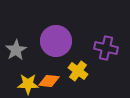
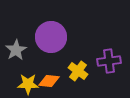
purple circle: moved 5 px left, 4 px up
purple cross: moved 3 px right, 13 px down; rotated 20 degrees counterclockwise
